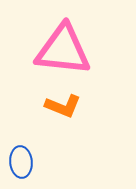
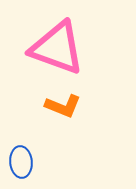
pink triangle: moved 6 px left, 2 px up; rotated 14 degrees clockwise
